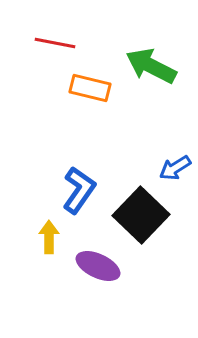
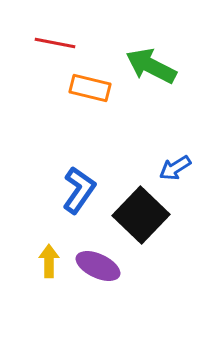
yellow arrow: moved 24 px down
